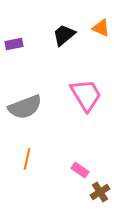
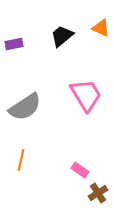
black trapezoid: moved 2 px left, 1 px down
gray semicircle: rotated 12 degrees counterclockwise
orange line: moved 6 px left, 1 px down
brown cross: moved 2 px left, 1 px down
